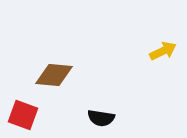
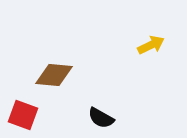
yellow arrow: moved 12 px left, 6 px up
black semicircle: rotated 20 degrees clockwise
